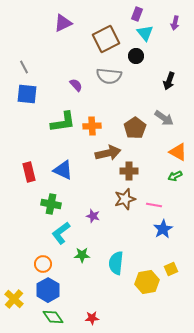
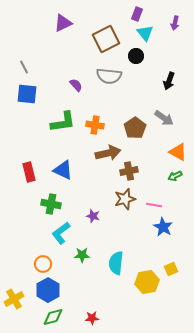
orange cross: moved 3 px right, 1 px up; rotated 12 degrees clockwise
brown cross: rotated 12 degrees counterclockwise
blue star: moved 2 px up; rotated 12 degrees counterclockwise
yellow cross: rotated 18 degrees clockwise
green diamond: rotated 70 degrees counterclockwise
